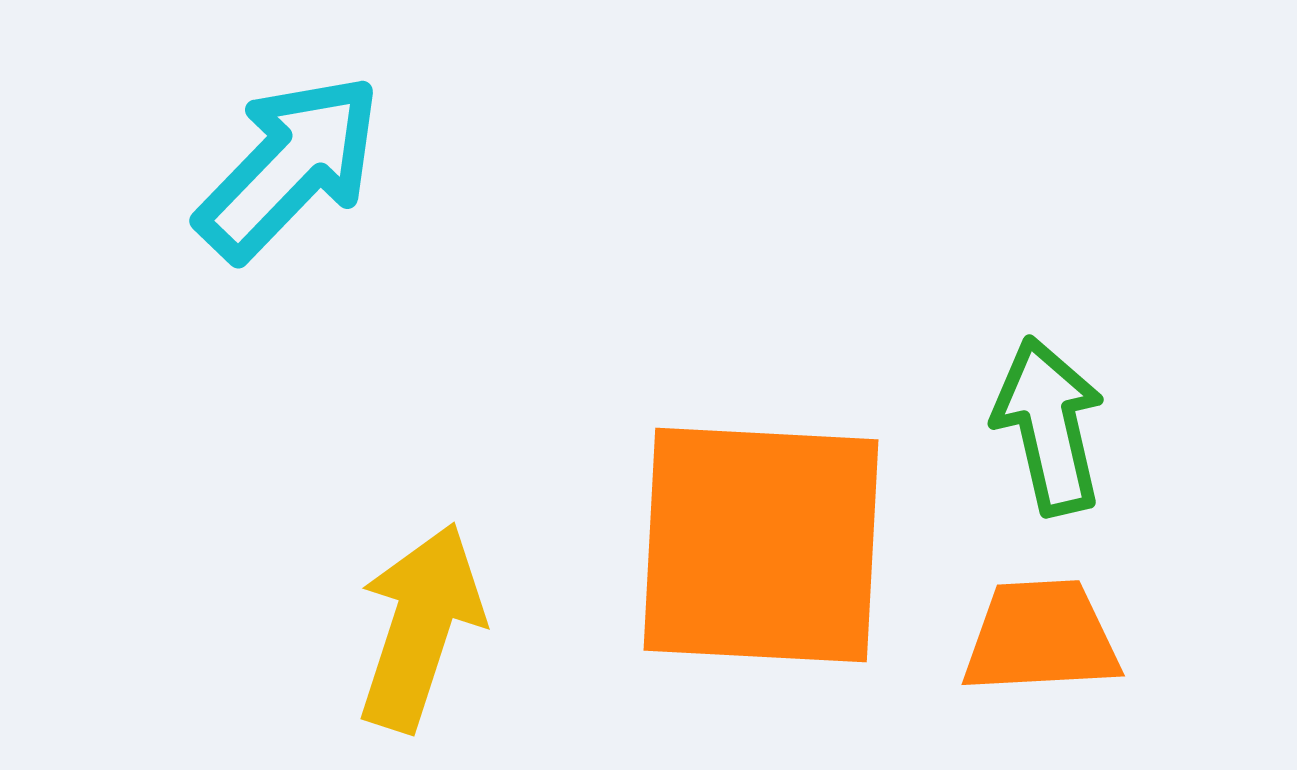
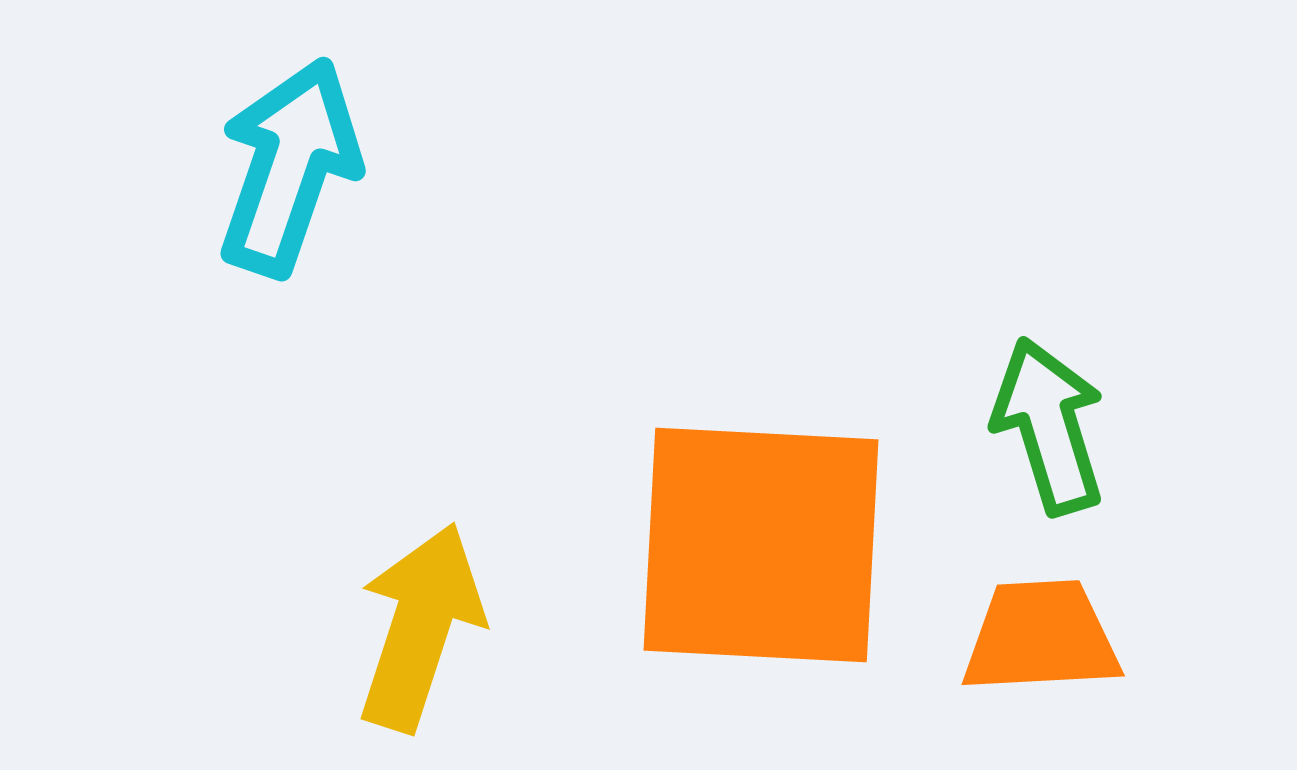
cyan arrow: rotated 25 degrees counterclockwise
green arrow: rotated 4 degrees counterclockwise
